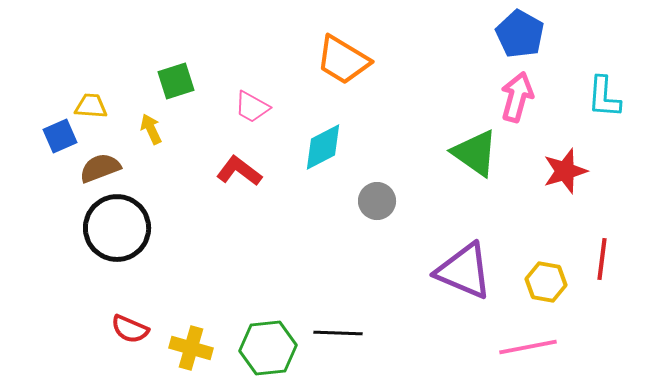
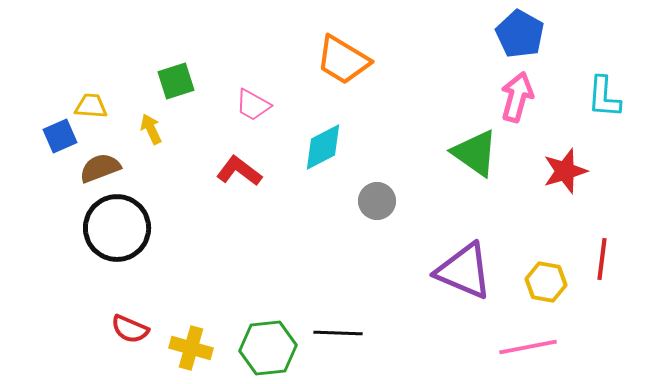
pink trapezoid: moved 1 px right, 2 px up
